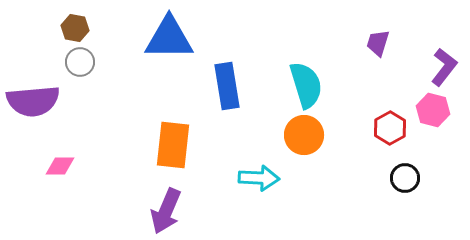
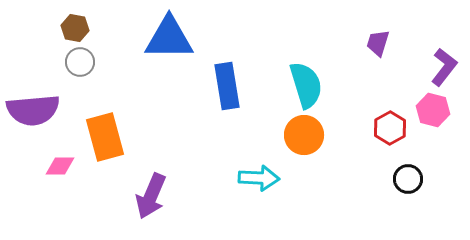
purple semicircle: moved 9 px down
orange rectangle: moved 68 px left, 8 px up; rotated 21 degrees counterclockwise
black circle: moved 3 px right, 1 px down
purple arrow: moved 15 px left, 15 px up
